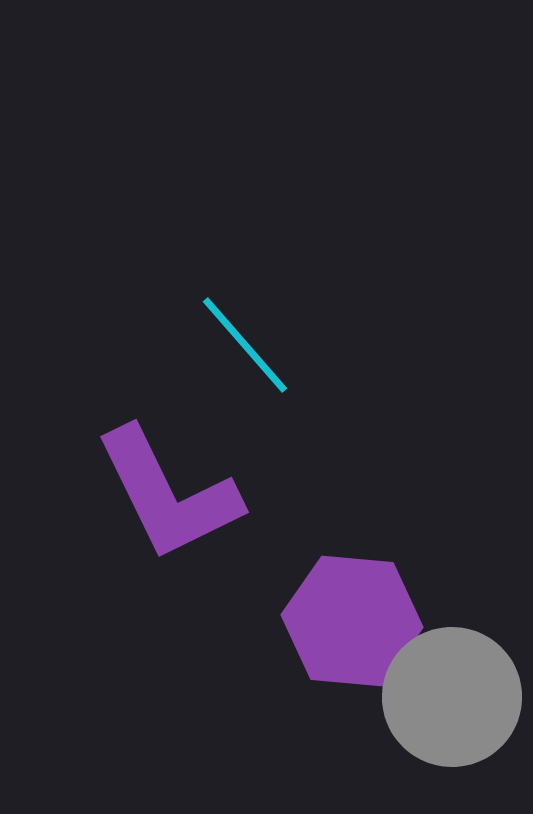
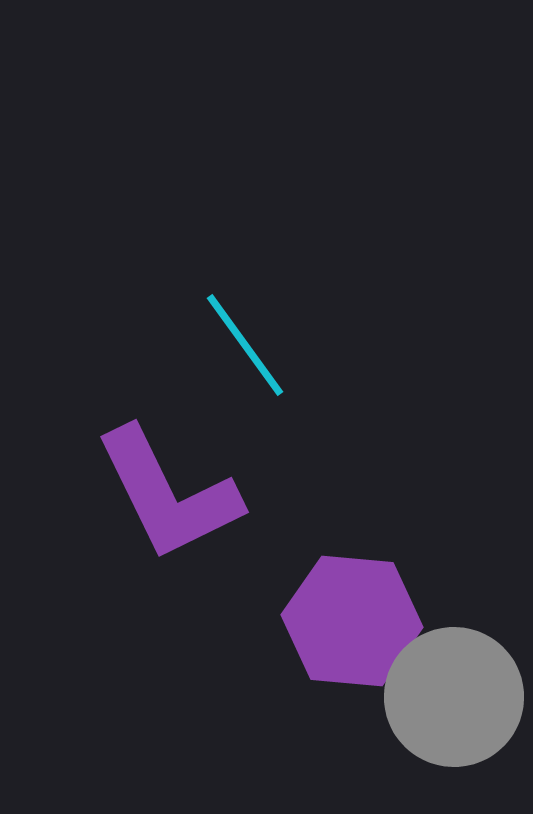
cyan line: rotated 5 degrees clockwise
gray circle: moved 2 px right
